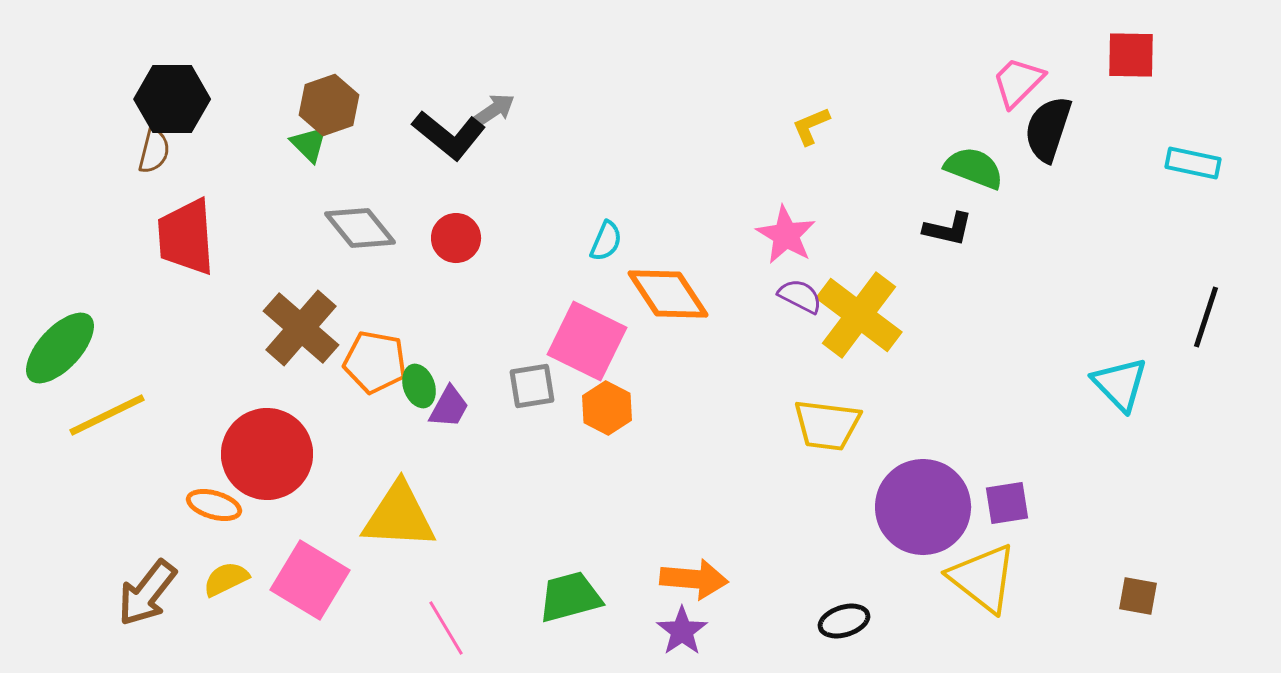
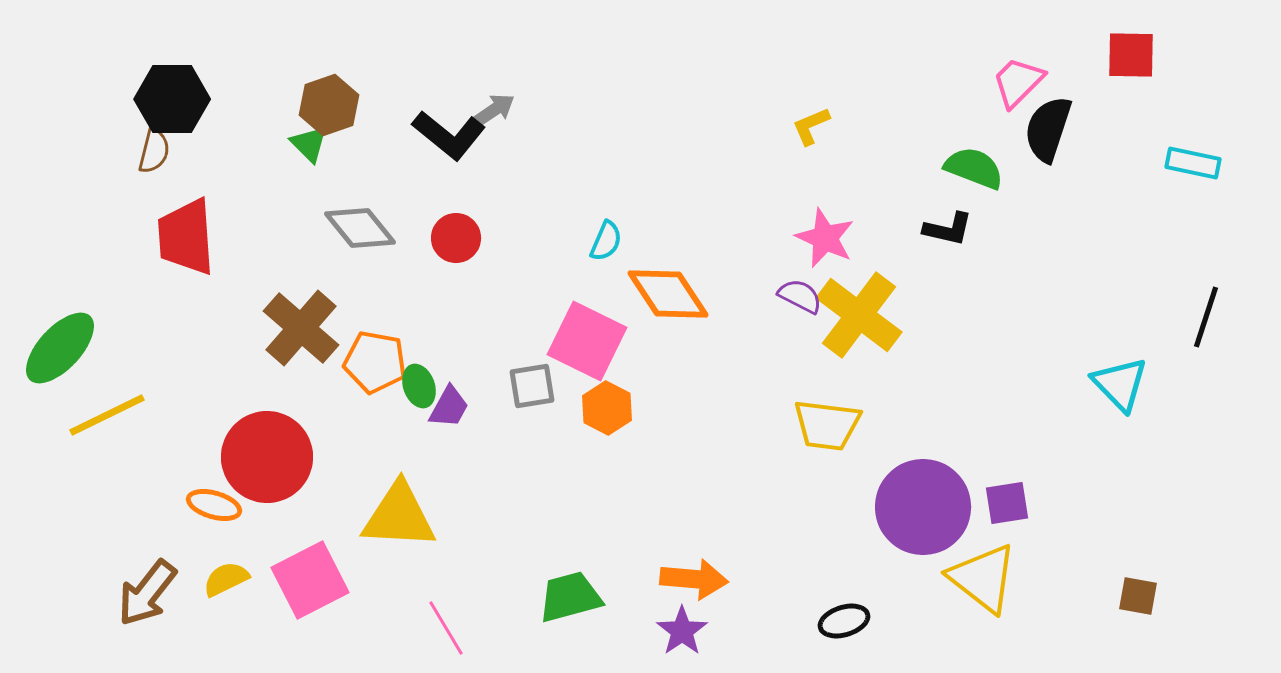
pink star at (786, 235): moved 39 px right, 3 px down; rotated 6 degrees counterclockwise
red circle at (267, 454): moved 3 px down
pink square at (310, 580): rotated 32 degrees clockwise
